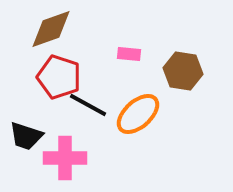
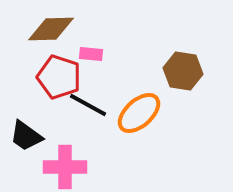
brown diamond: rotated 18 degrees clockwise
pink rectangle: moved 38 px left
orange ellipse: moved 1 px right, 1 px up
black trapezoid: rotated 18 degrees clockwise
pink cross: moved 9 px down
